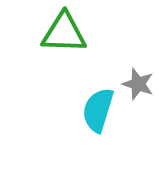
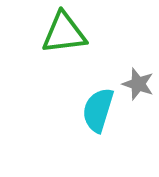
green triangle: rotated 9 degrees counterclockwise
